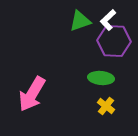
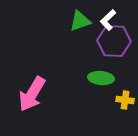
yellow cross: moved 19 px right, 6 px up; rotated 30 degrees counterclockwise
